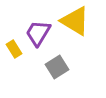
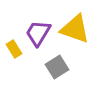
yellow triangle: moved 8 px down; rotated 12 degrees counterclockwise
